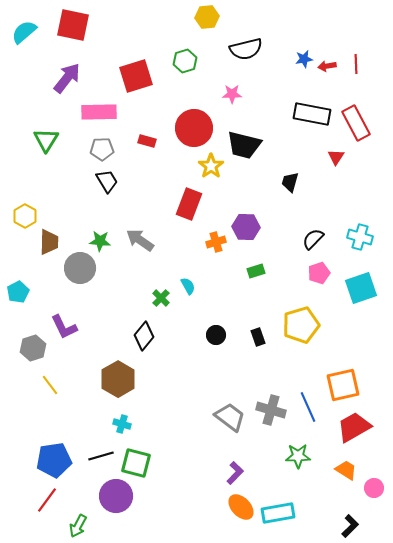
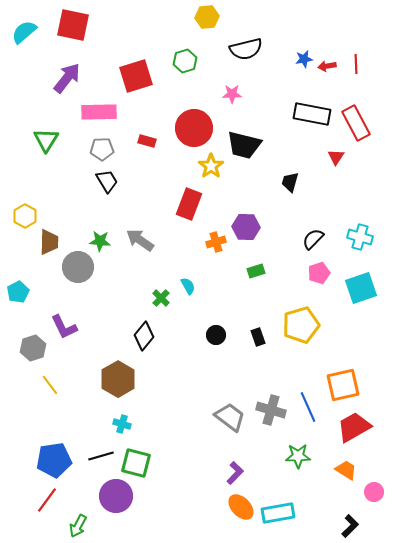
gray circle at (80, 268): moved 2 px left, 1 px up
pink circle at (374, 488): moved 4 px down
